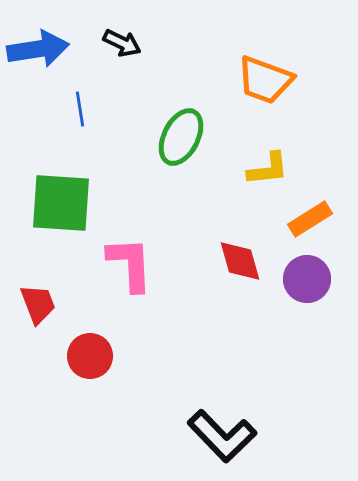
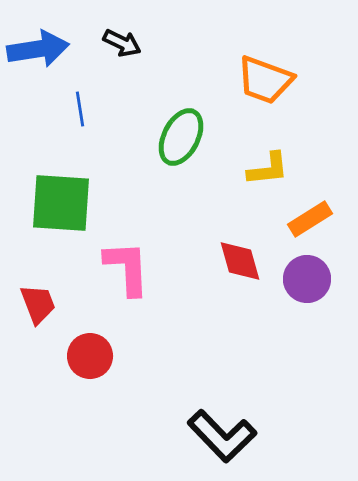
pink L-shape: moved 3 px left, 4 px down
